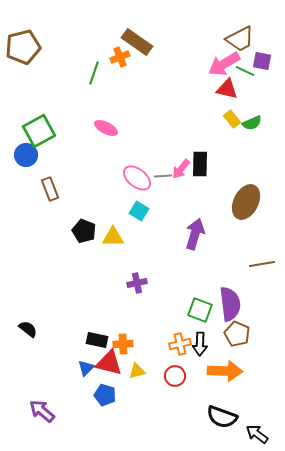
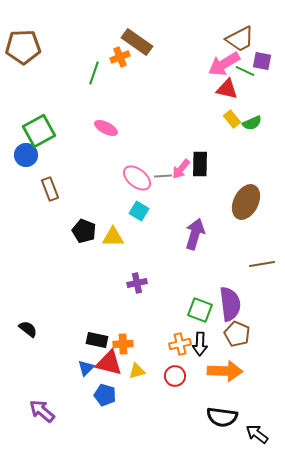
brown pentagon at (23, 47): rotated 12 degrees clockwise
black semicircle at (222, 417): rotated 12 degrees counterclockwise
